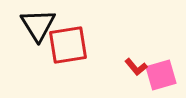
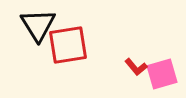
pink square: moved 1 px right, 1 px up
